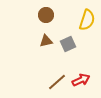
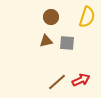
brown circle: moved 5 px right, 2 px down
yellow semicircle: moved 3 px up
gray square: moved 1 px left, 1 px up; rotated 28 degrees clockwise
